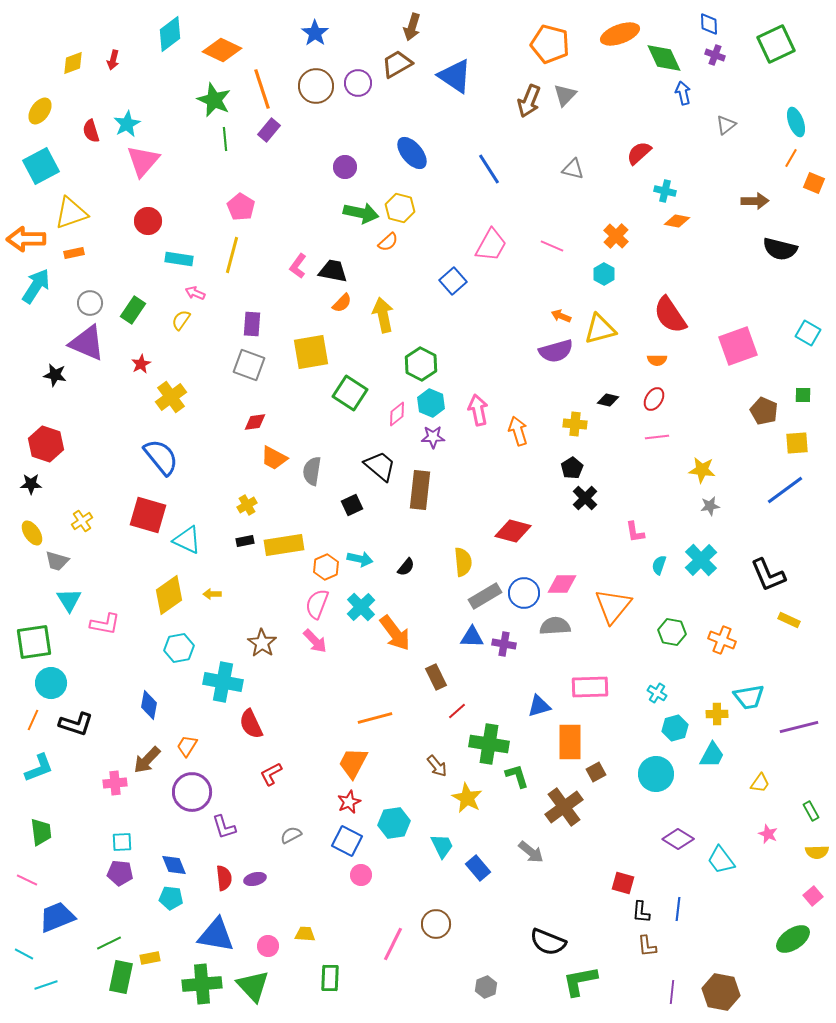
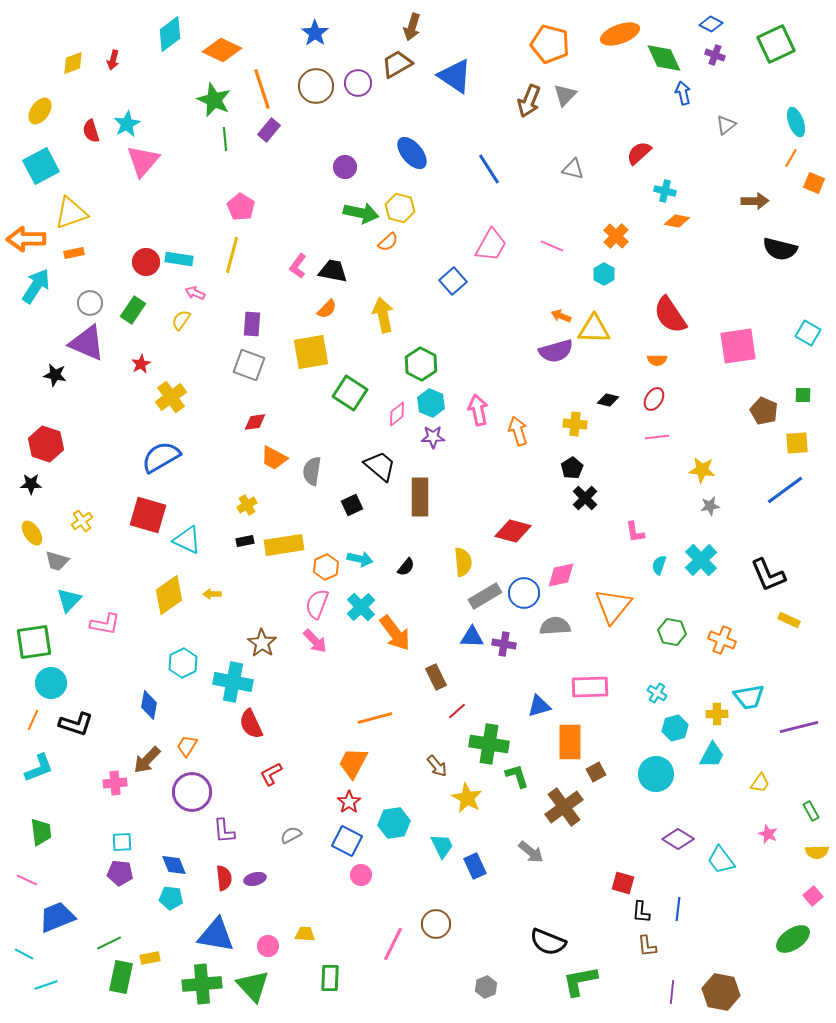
blue diamond at (709, 24): moved 2 px right; rotated 60 degrees counterclockwise
red circle at (148, 221): moved 2 px left, 41 px down
orange semicircle at (342, 303): moved 15 px left, 6 px down
yellow triangle at (600, 329): moved 6 px left; rotated 16 degrees clockwise
pink square at (738, 346): rotated 12 degrees clockwise
blue semicircle at (161, 457): rotated 81 degrees counterclockwise
brown rectangle at (420, 490): moved 7 px down; rotated 6 degrees counterclockwise
pink diamond at (562, 584): moved 1 px left, 9 px up; rotated 12 degrees counterclockwise
cyan triangle at (69, 600): rotated 16 degrees clockwise
cyan hexagon at (179, 648): moved 4 px right, 15 px down; rotated 16 degrees counterclockwise
cyan cross at (223, 682): moved 10 px right
red star at (349, 802): rotated 10 degrees counterclockwise
purple L-shape at (224, 827): moved 4 px down; rotated 12 degrees clockwise
blue rectangle at (478, 868): moved 3 px left, 2 px up; rotated 15 degrees clockwise
